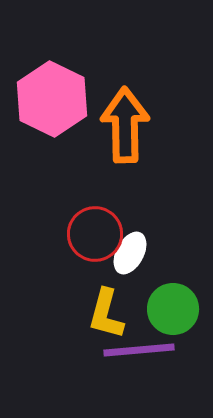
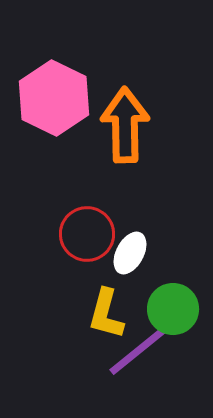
pink hexagon: moved 2 px right, 1 px up
red circle: moved 8 px left
purple line: rotated 34 degrees counterclockwise
